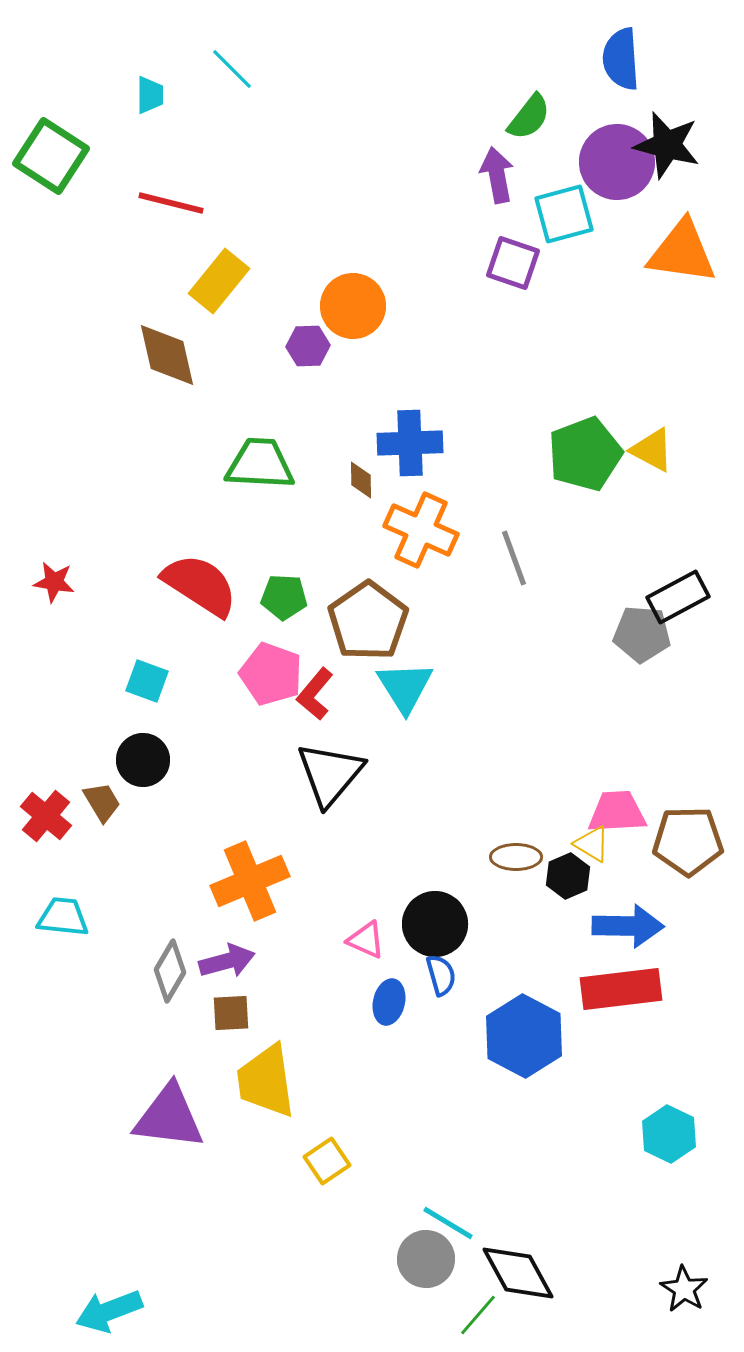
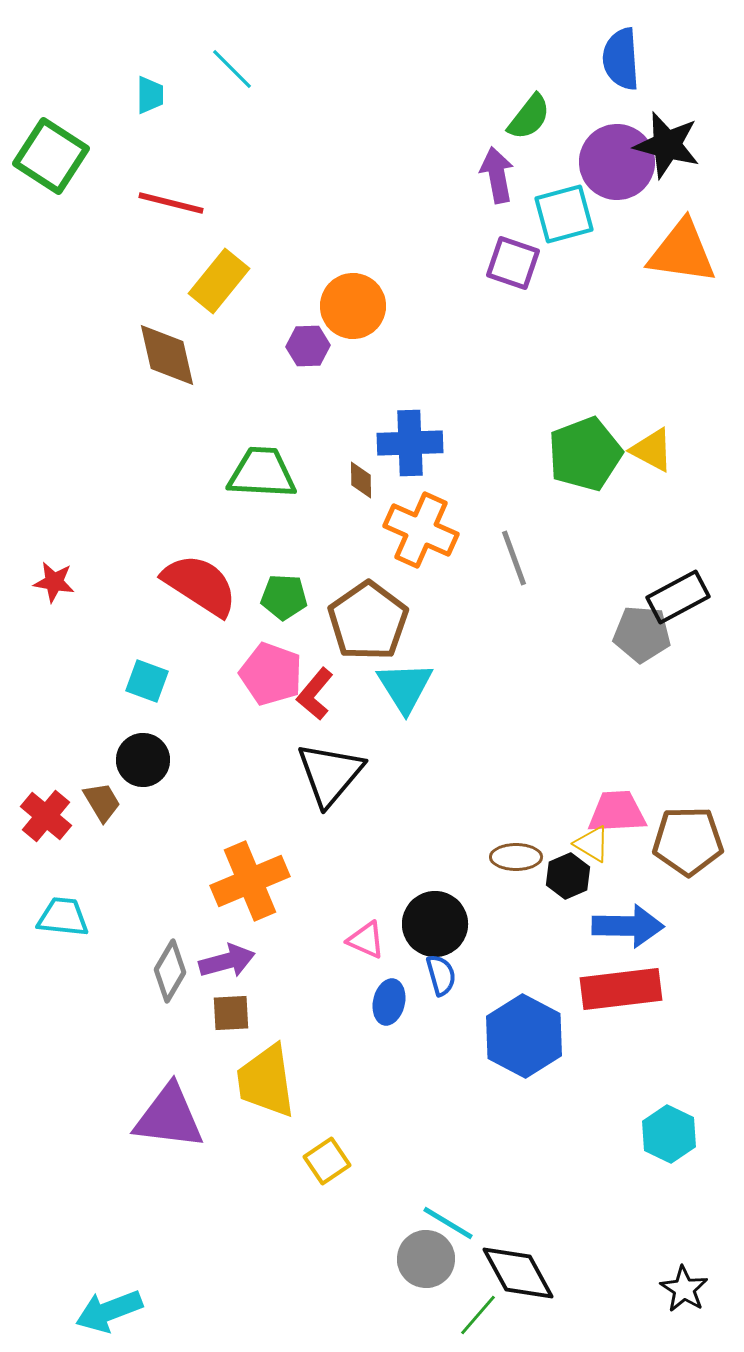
green trapezoid at (260, 464): moved 2 px right, 9 px down
